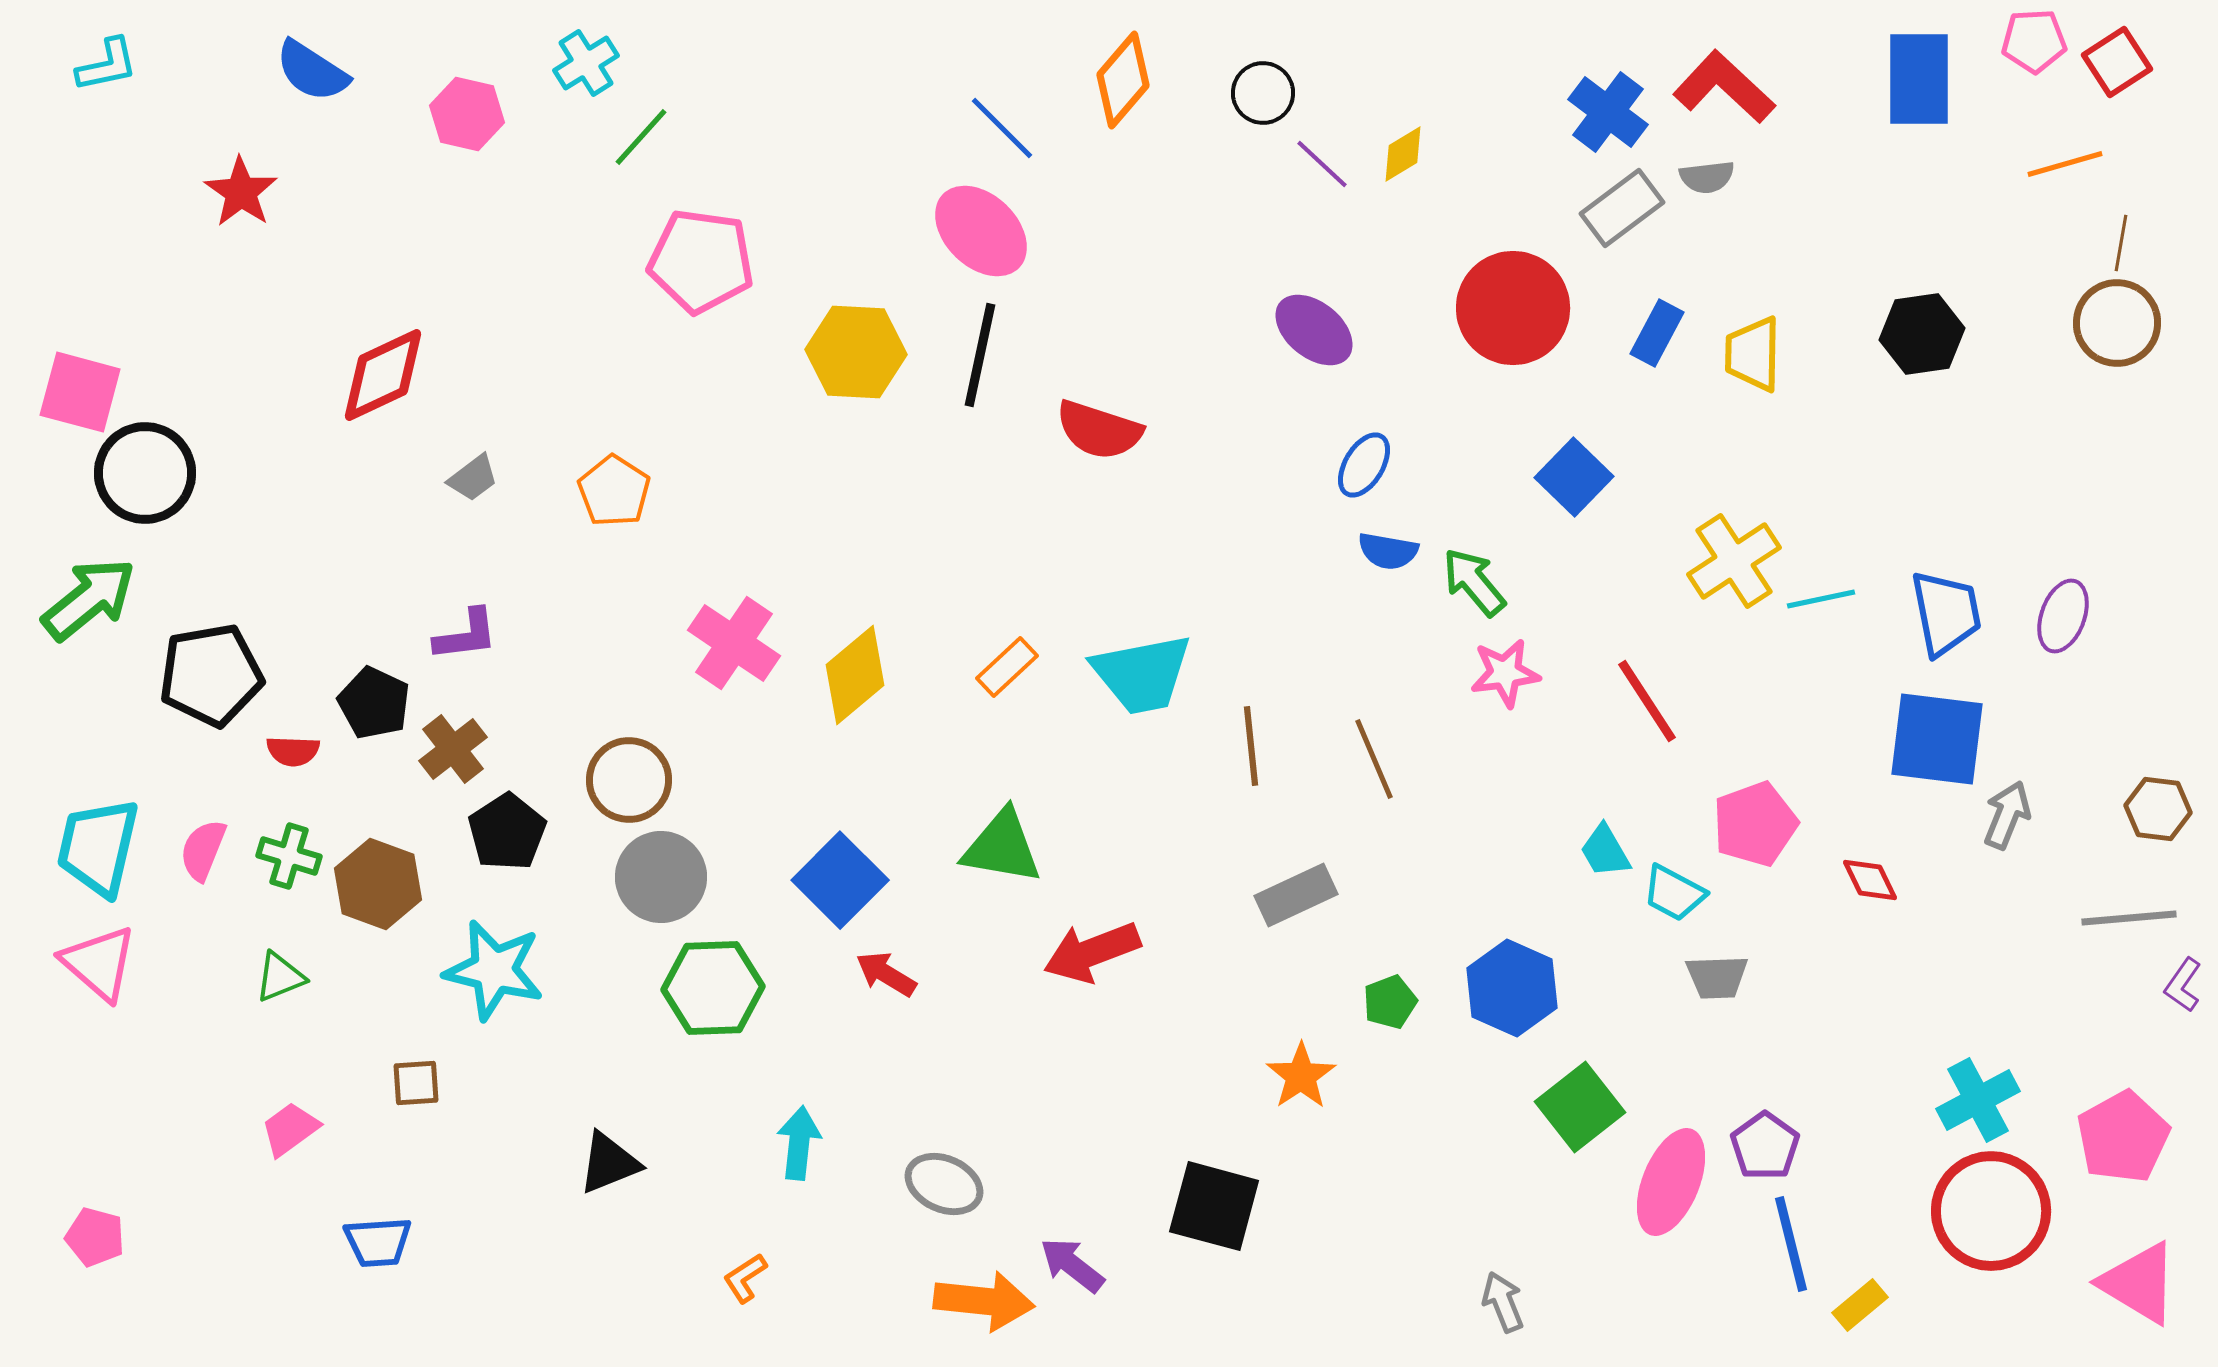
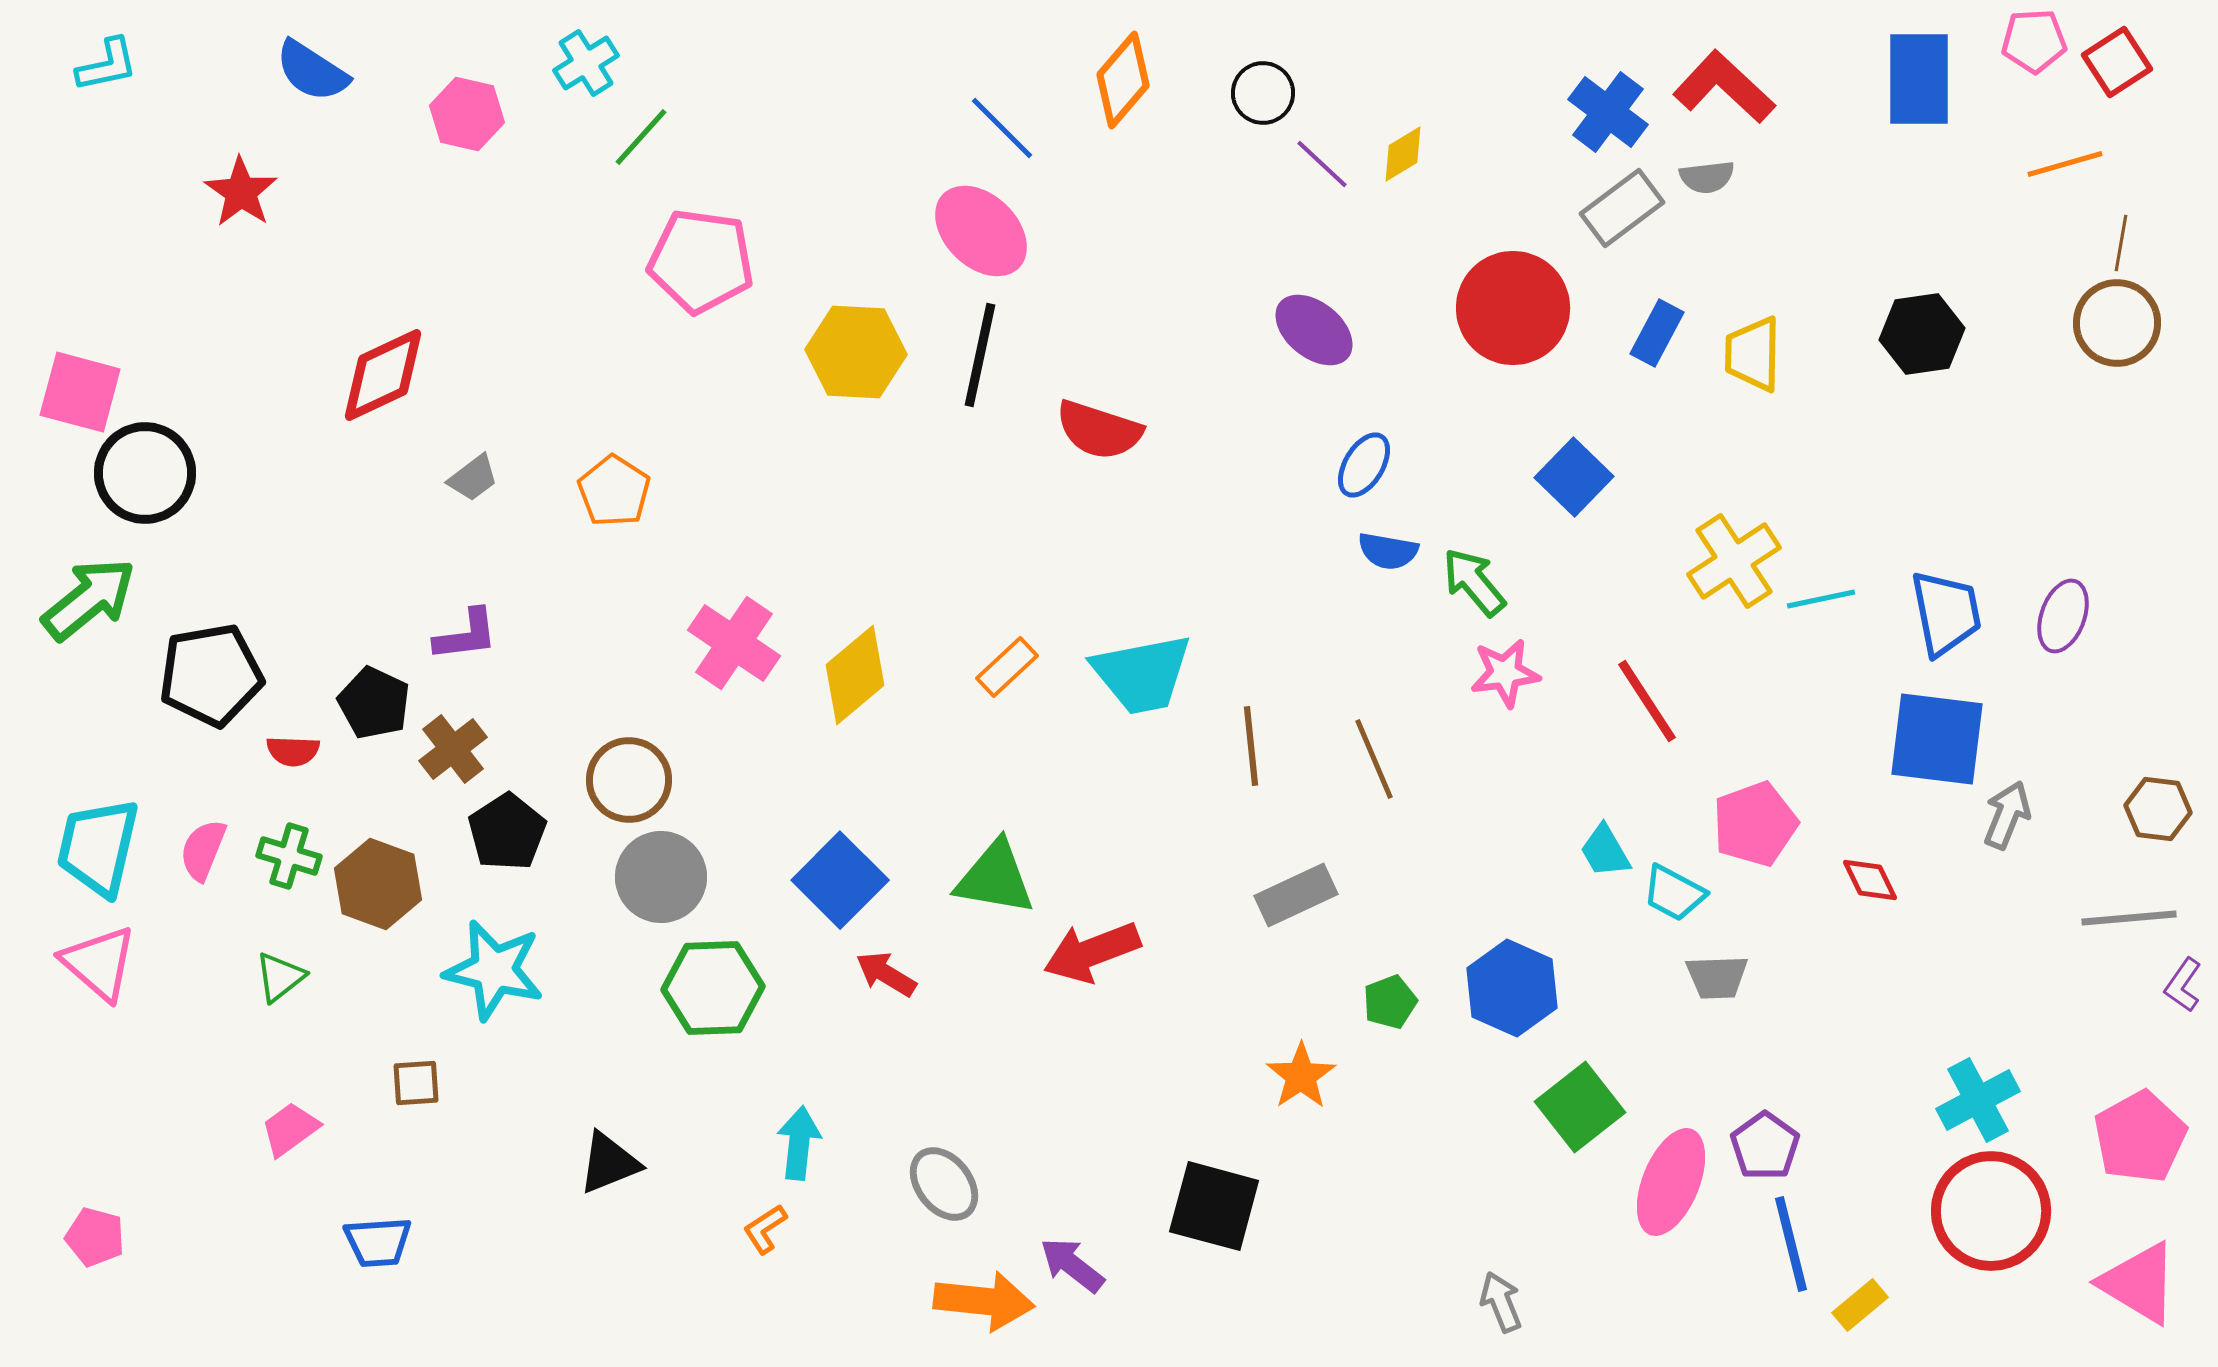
green triangle at (1002, 847): moved 7 px left, 31 px down
green triangle at (280, 977): rotated 16 degrees counterclockwise
pink pentagon at (2123, 1137): moved 17 px right
gray ellipse at (944, 1184): rotated 28 degrees clockwise
orange L-shape at (745, 1278): moved 20 px right, 49 px up
gray arrow at (1503, 1302): moved 2 px left
